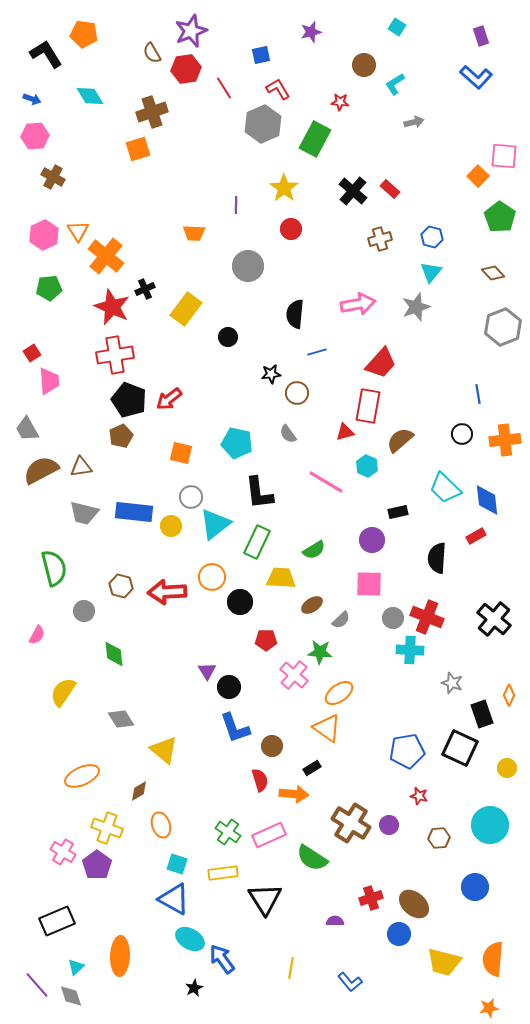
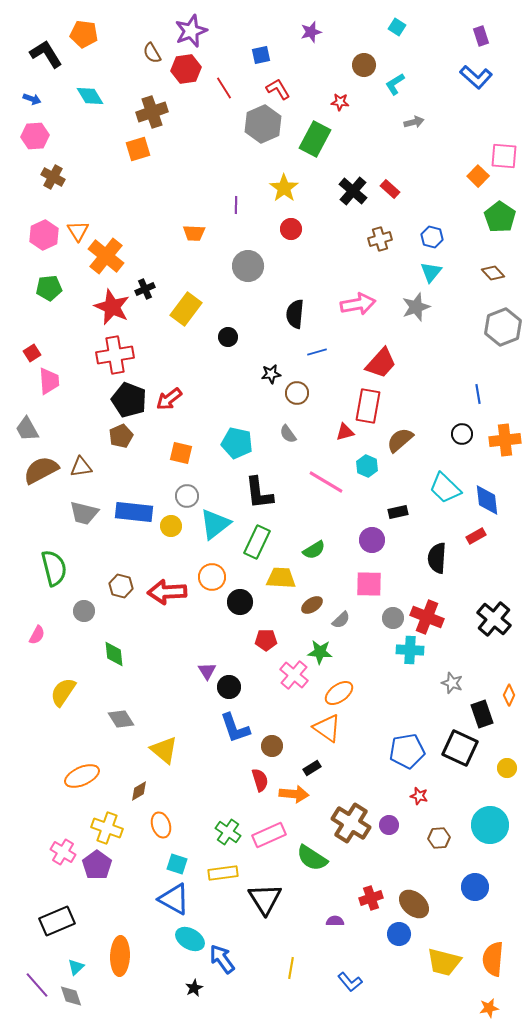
gray circle at (191, 497): moved 4 px left, 1 px up
